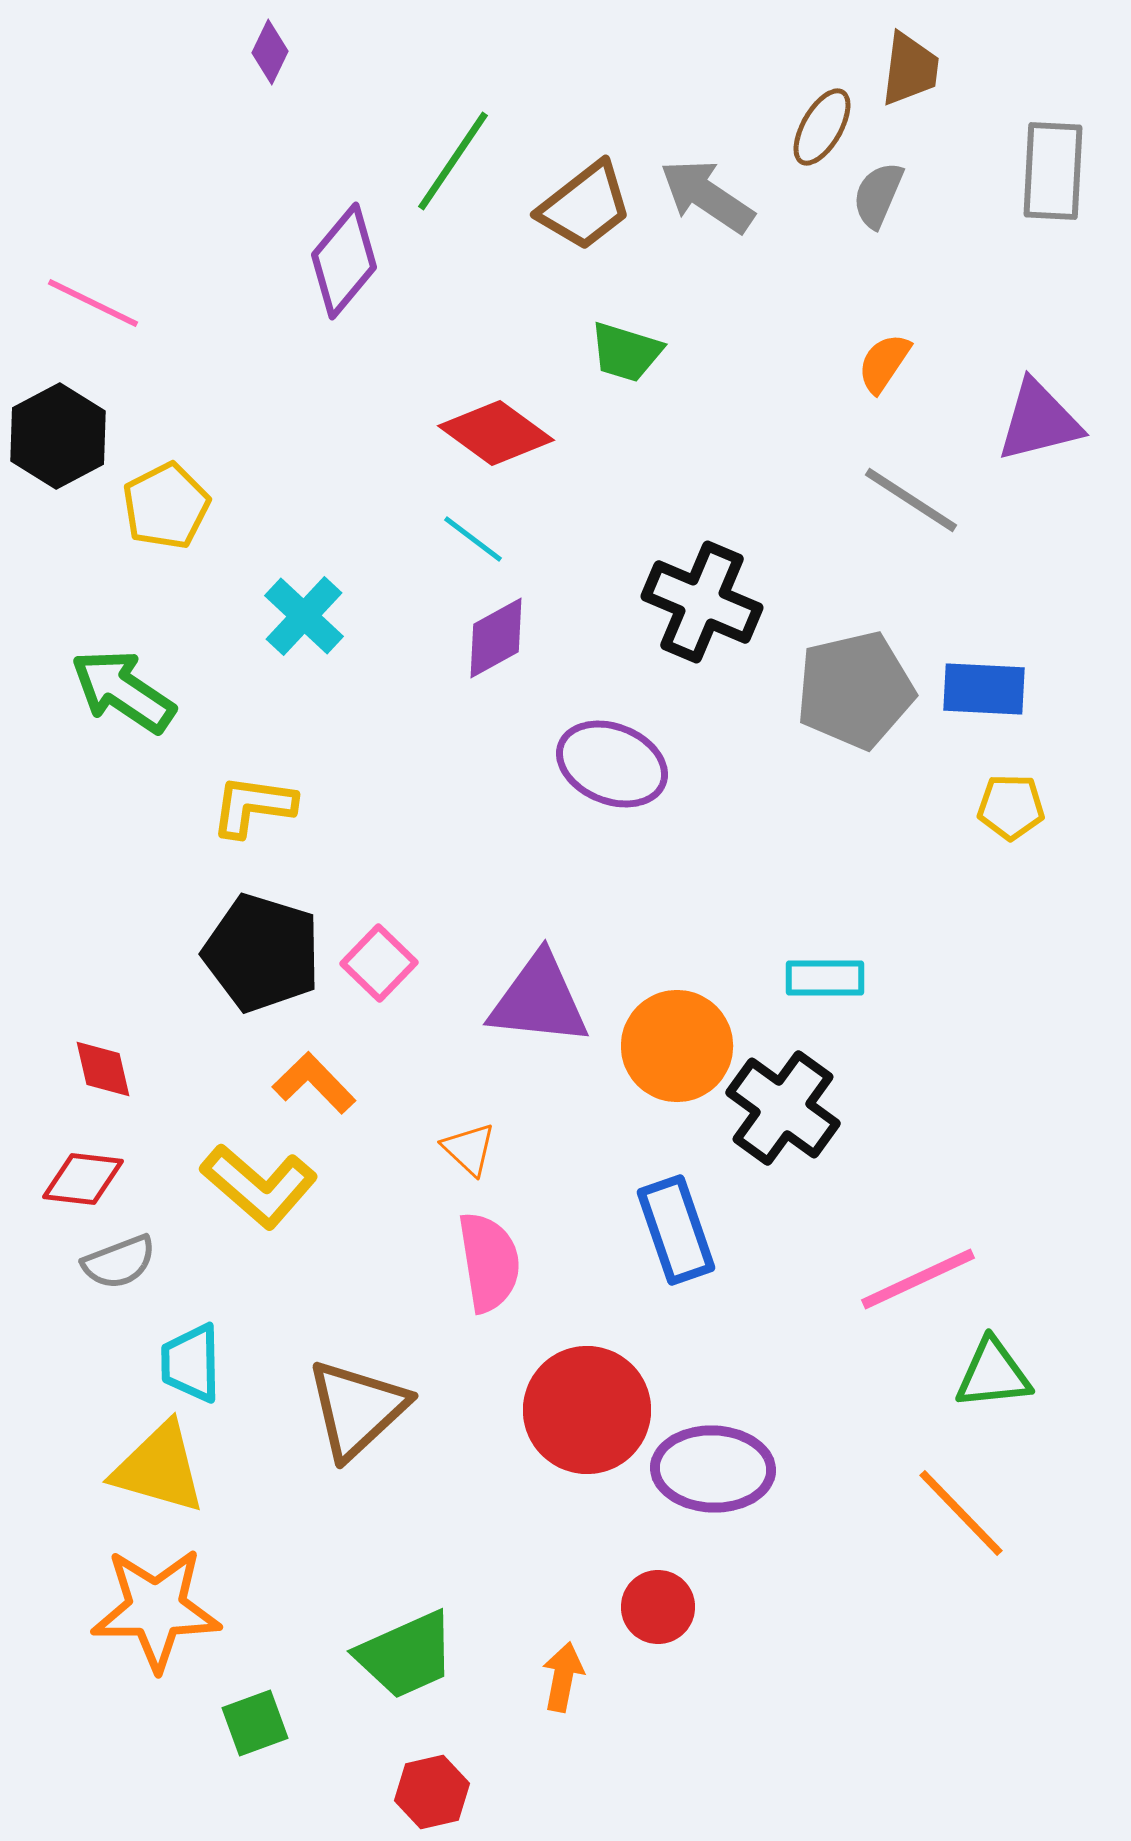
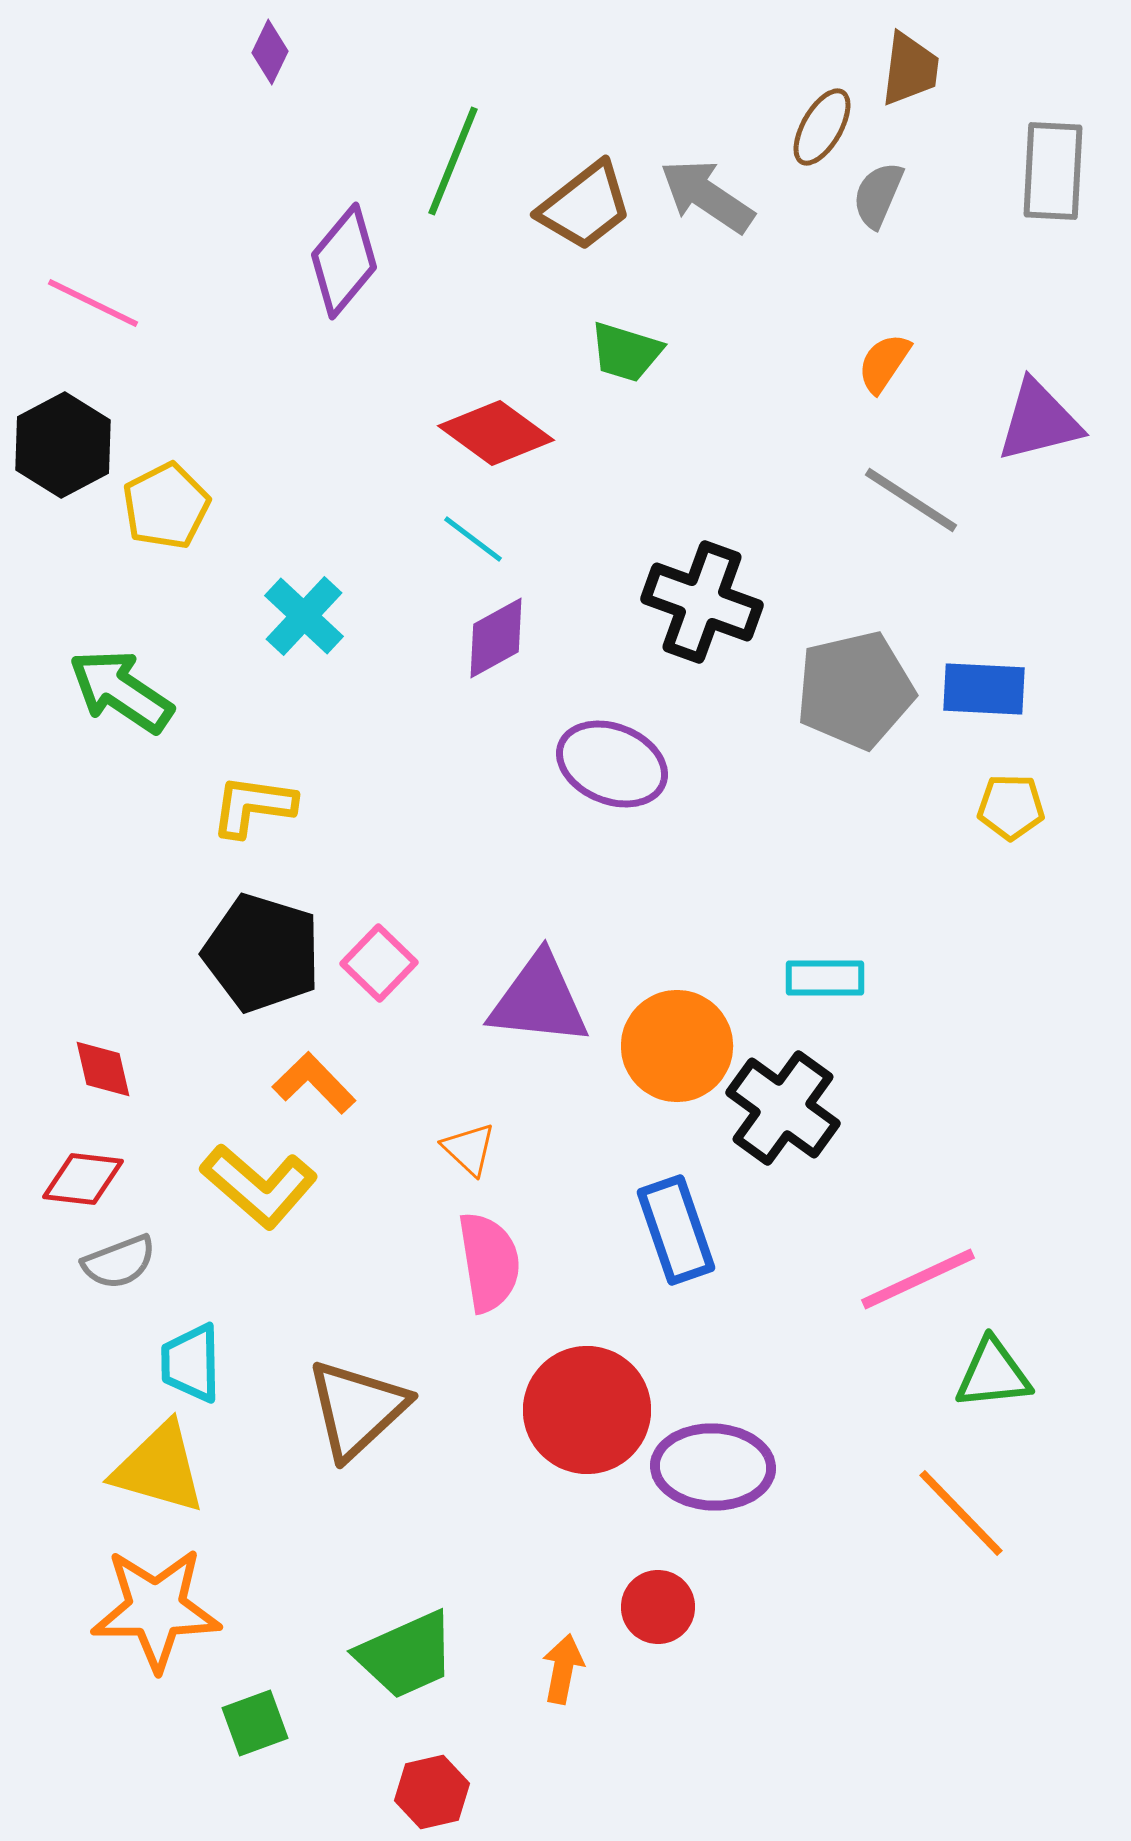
green line at (453, 161): rotated 12 degrees counterclockwise
black hexagon at (58, 436): moved 5 px right, 9 px down
black cross at (702, 602): rotated 3 degrees counterclockwise
green arrow at (123, 691): moved 2 px left
purple ellipse at (713, 1469): moved 2 px up
orange arrow at (563, 1677): moved 8 px up
